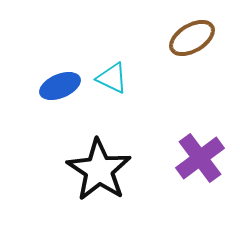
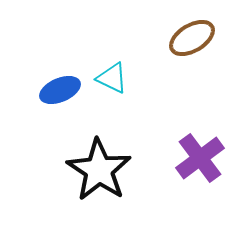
blue ellipse: moved 4 px down
